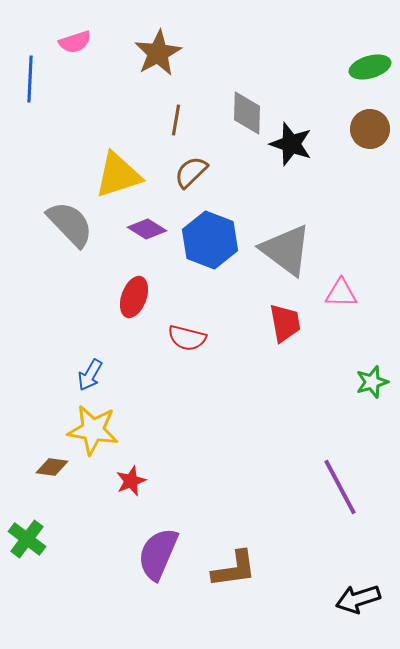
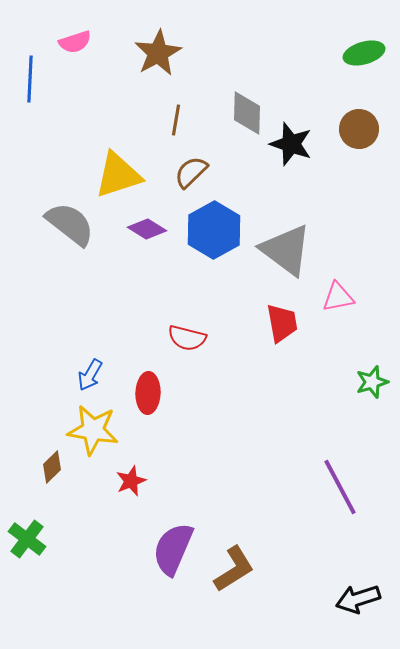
green ellipse: moved 6 px left, 14 px up
brown circle: moved 11 px left
gray semicircle: rotated 8 degrees counterclockwise
blue hexagon: moved 4 px right, 10 px up; rotated 10 degrees clockwise
pink triangle: moved 3 px left, 4 px down; rotated 12 degrees counterclockwise
red ellipse: moved 14 px right, 96 px down; rotated 18 degrees counterclockwise
red trapezoid: moved 3 px left
brown diamond: rotated 52 degrees counterclockwise
purple semicircle: moved 15 px right, 5 px up
brown L-shape: rotated 24 degrees counterclockwise
